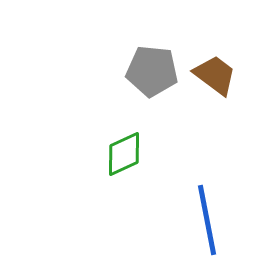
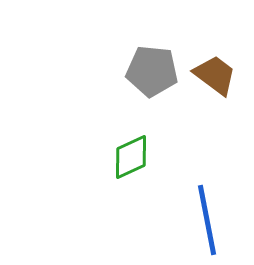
green diamond: moved 7 px right, 3 px down
